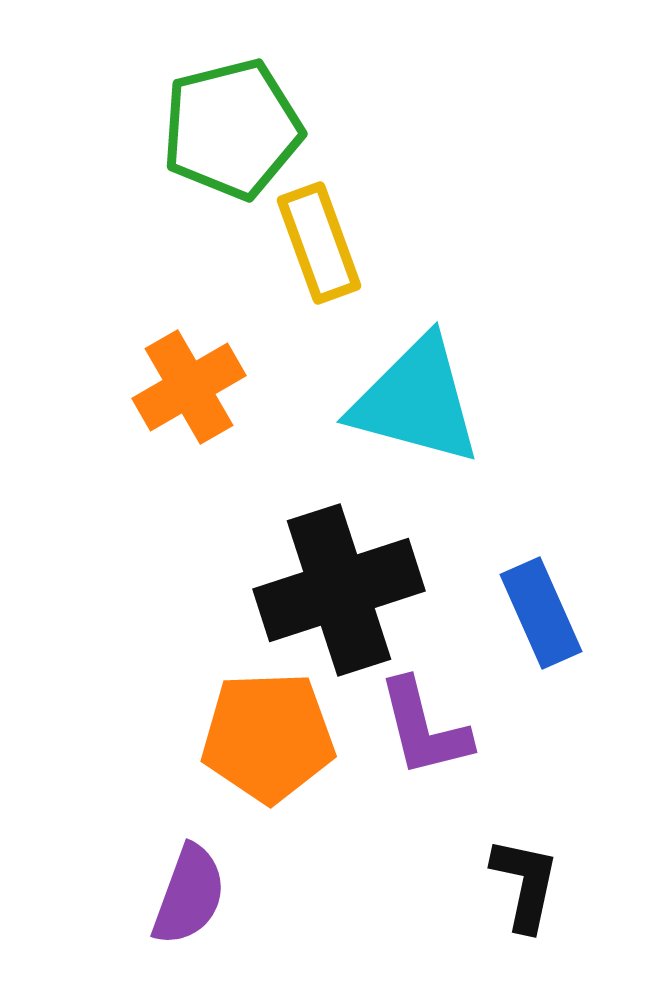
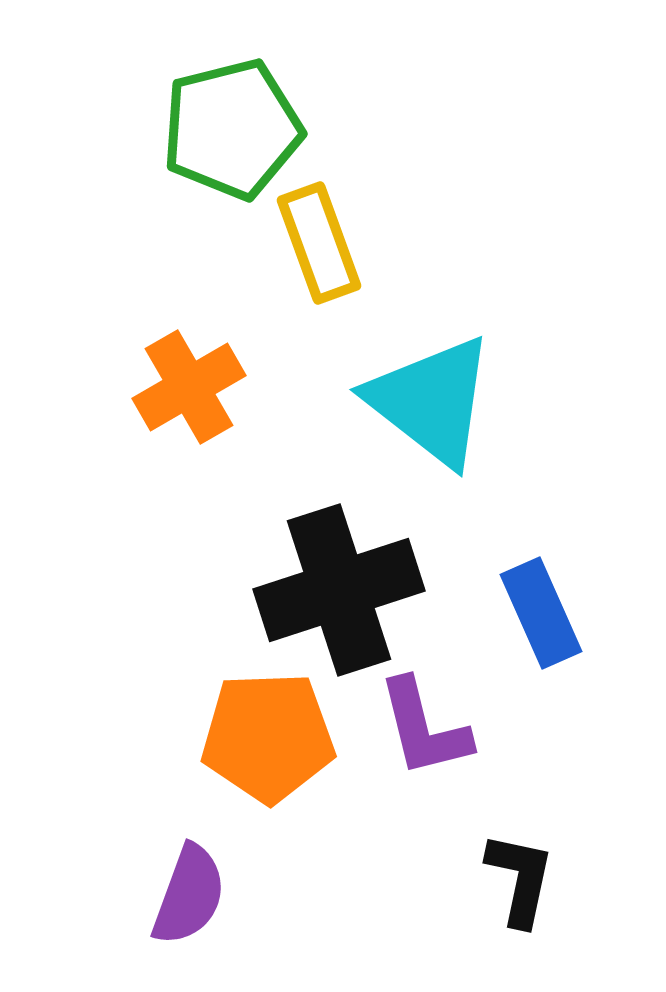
cyan triangle: moved 15 px right; rotated 23 degrees clockwise
black L-shape: moved 5 px left, 5 px up
